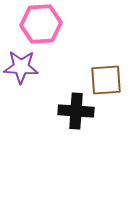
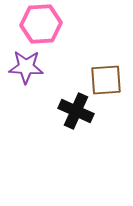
purple star: moved 5 px right
black cross: rotated 20 degrees clockwise
